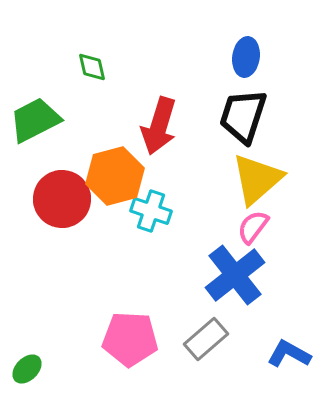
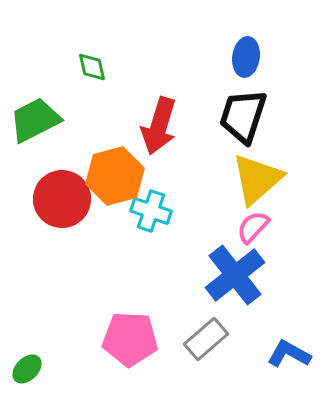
pink semicircle: rotated 6 degrees clockwise
